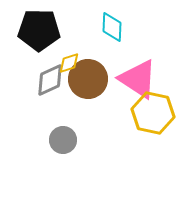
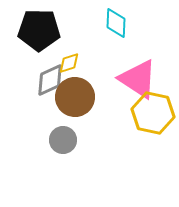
cyan diamond: moved 4 px right, 4 px up
brown circle: moved 13 px left, 18 px down
